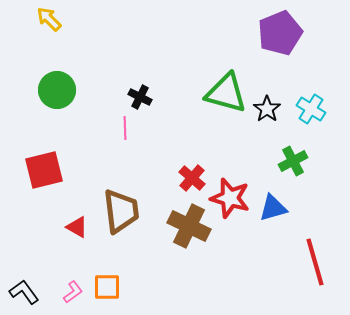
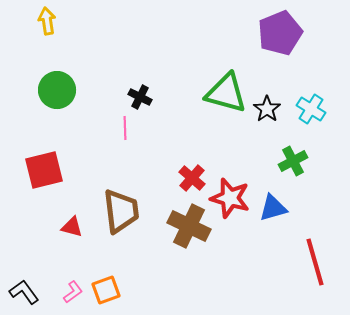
yellow arrow: moved 2 px left, 2 px down; rotated 36 degrees clockwise
red triangle: moved 5 px left; rotated 15 degrees counterclockwise
orange square: moved 1 px left, 3 px down; rotated 20 degrees counterclockwise
